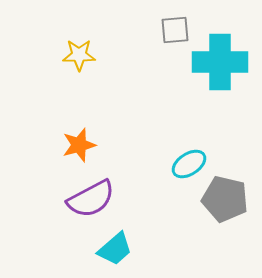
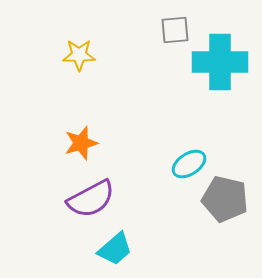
orange star: moved 2 px right, 2 px up
